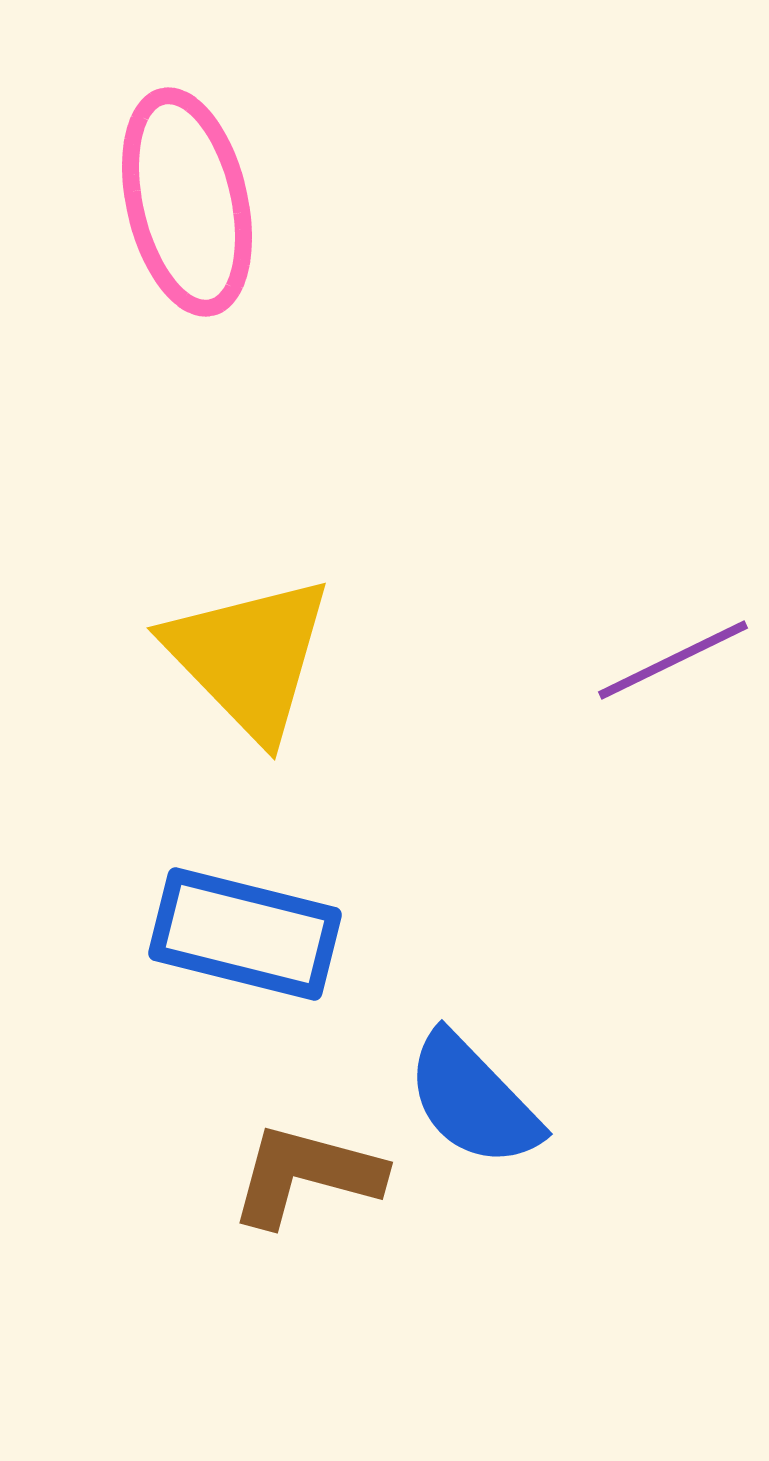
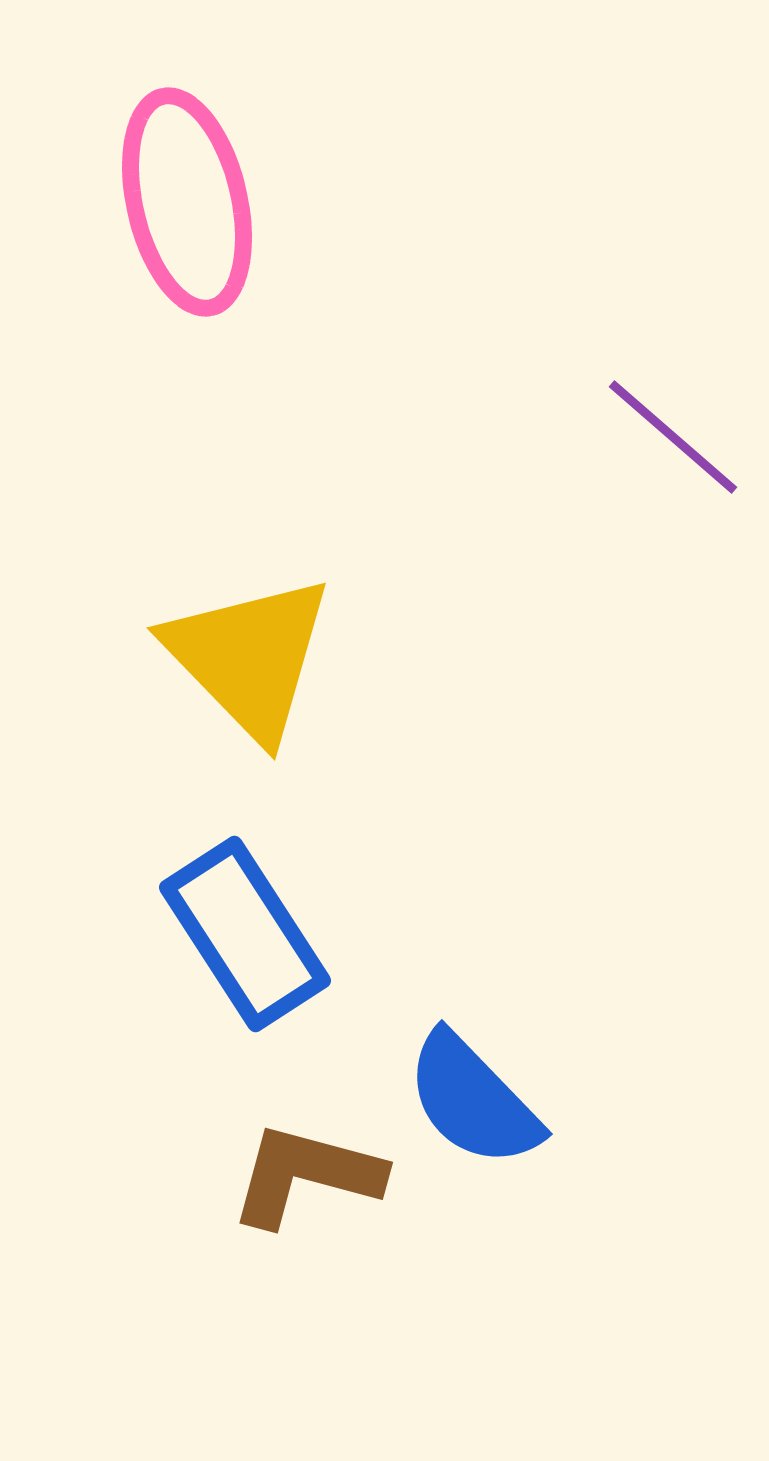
purple line: moved 223 px up; rotated 67 degrees clockwise
blue rectangle: rotated 43 degrees clockwise
